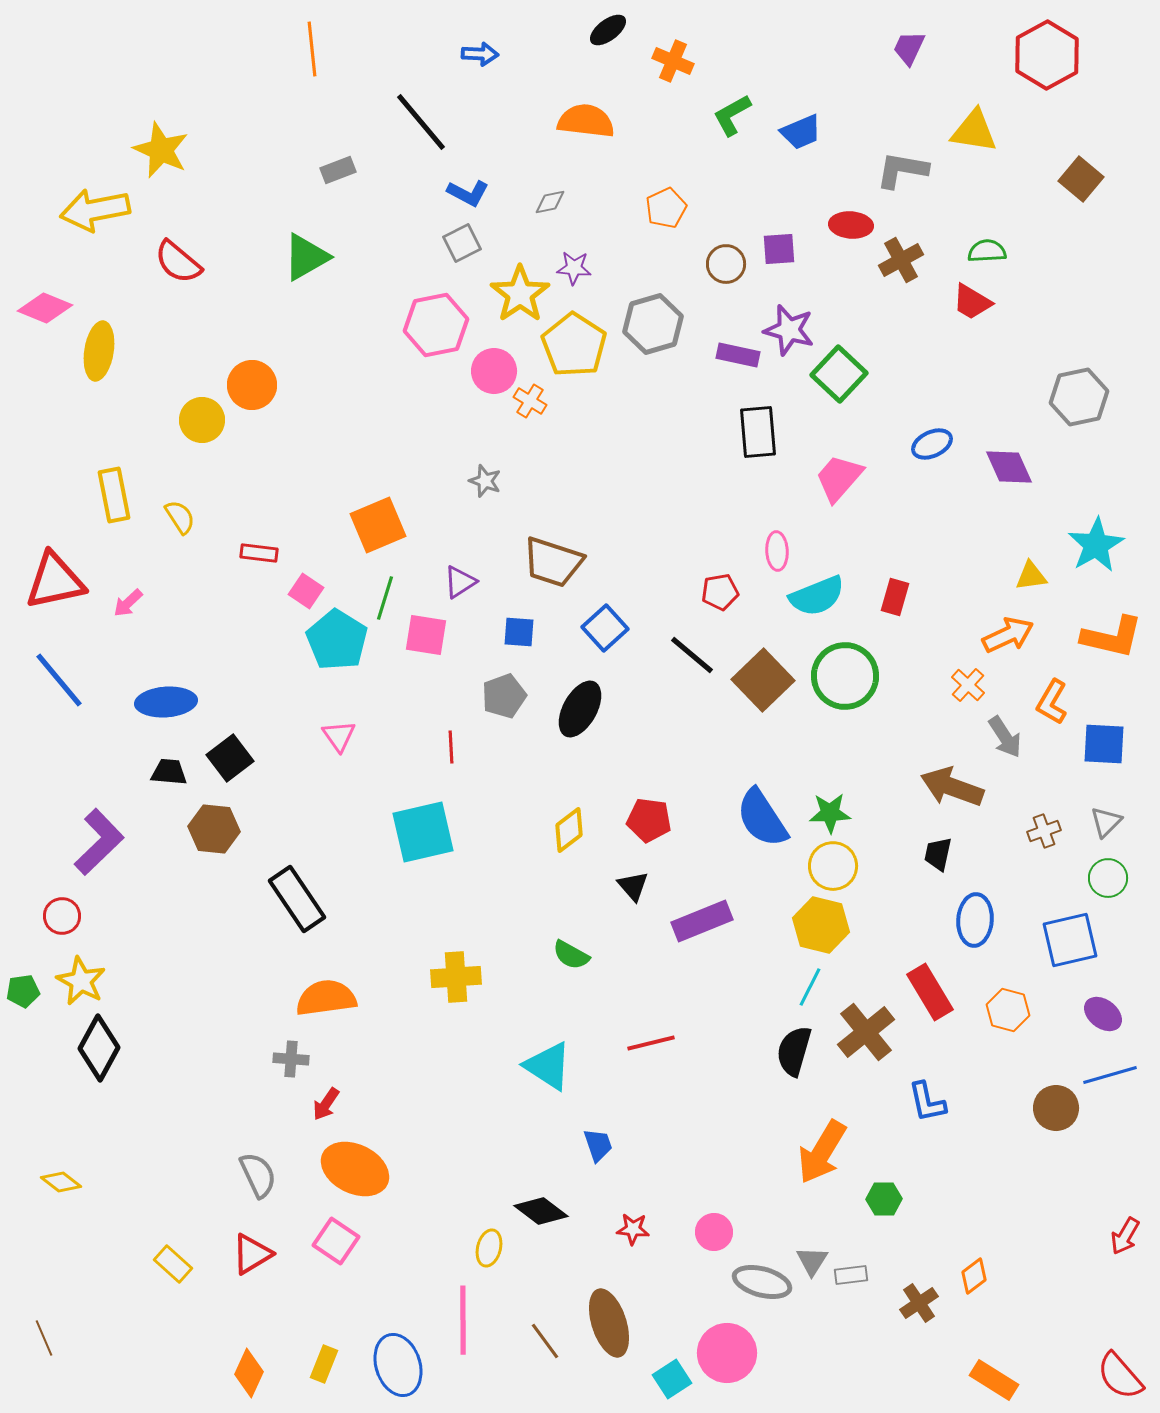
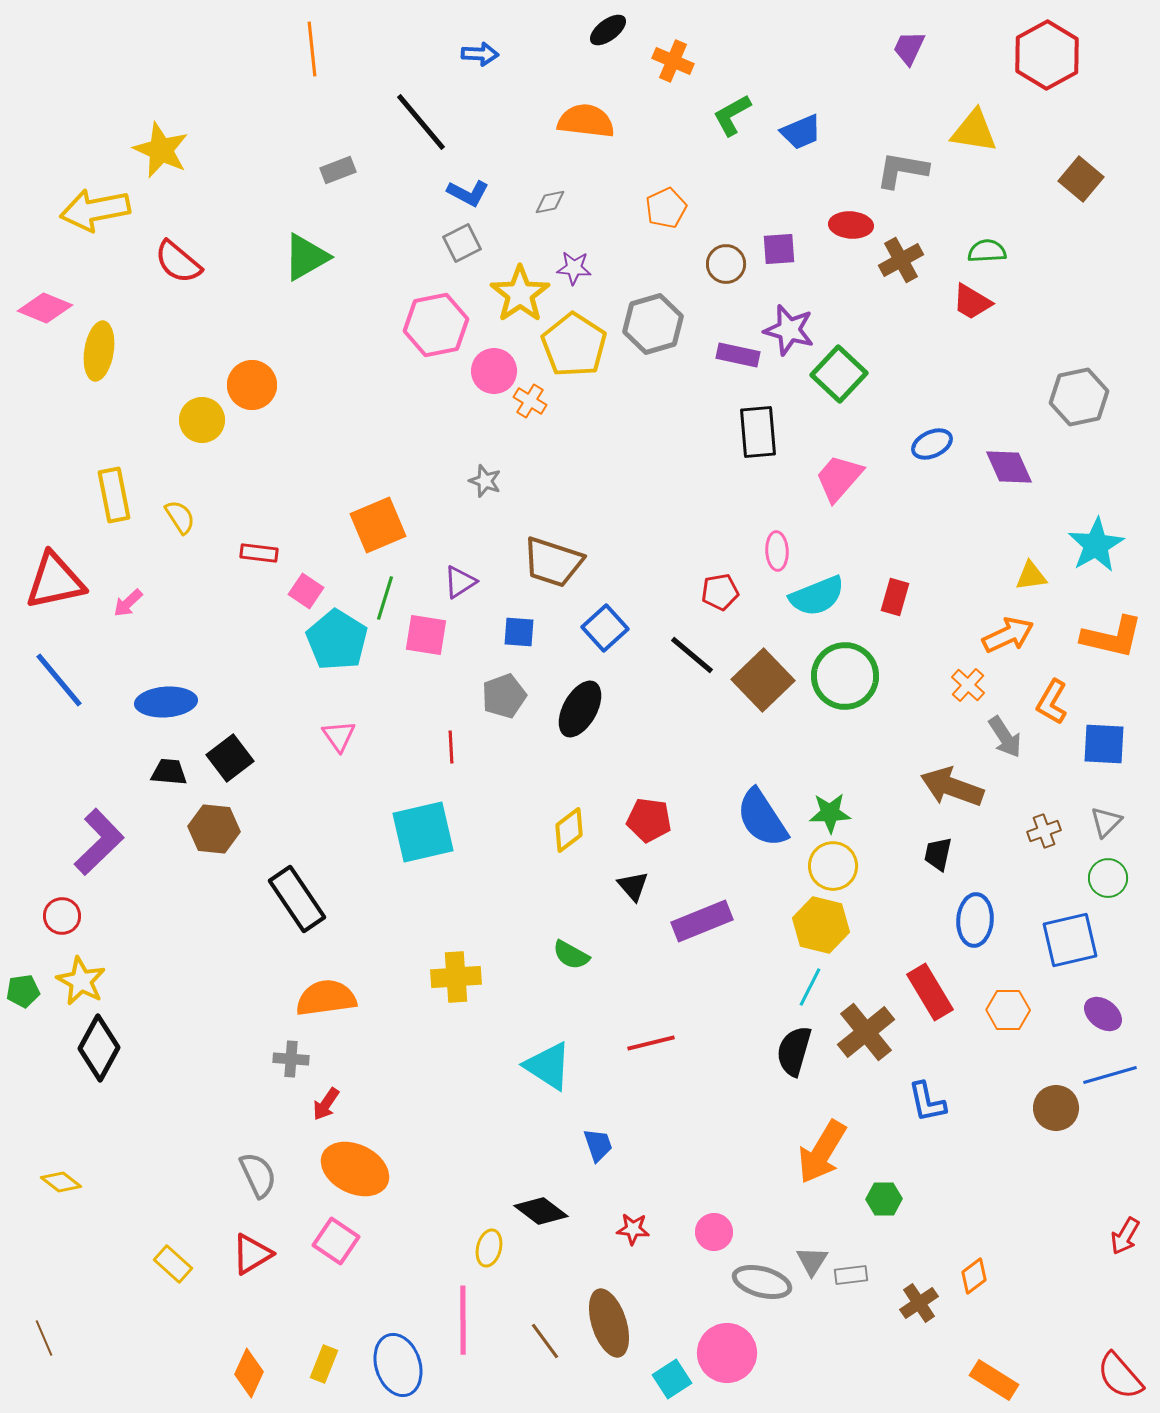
orange hexagon at (1008, 1010): rotated 15 degrees counterclockwise
